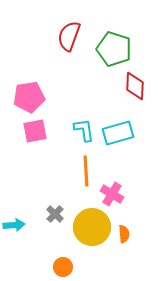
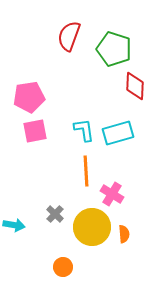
cyan arrow: rotated 15 degrees clockwise
